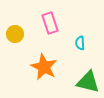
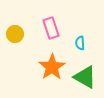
pink rectangle: moved 1 px right, 5 px down
orange star: moved 8 px right; rotated 12 degrees clockwise
green triangle: moved 3 px left, 5 px up; rotated 15 degrees clockwise
